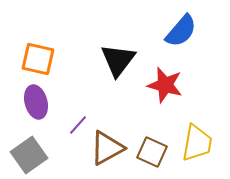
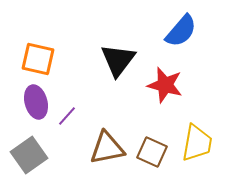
purple line: moved 11 px left, 9 px up
brown triangle: rotated 18 degrees clockwise
